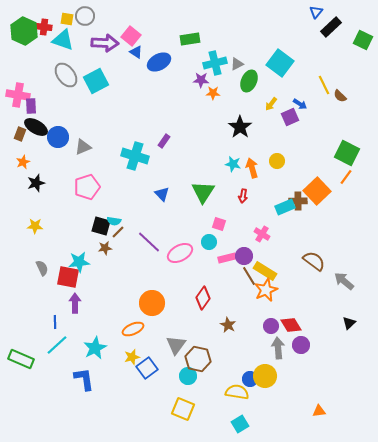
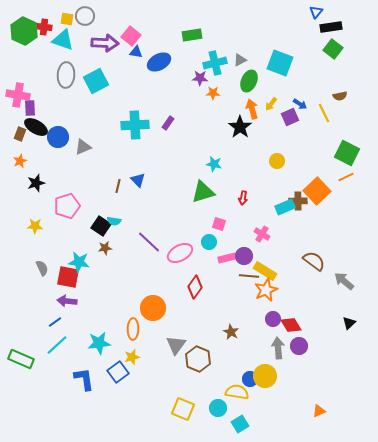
black rectangle at (331, 27): rotated 35 degrees clockwise
green rectangle at (190, 39): moved 2 px right, 4 px up
green square at (363, 40): moved 30 px left, 9 px down; rotated 12 degrees clockwise
blue triangle at (136, 52): rotated 24 degrees counterclockwise
cyan square at (280, 63): rotated 16 degrees counterclockwise
gray triangle at (237, 64): moved 3 px right, 4 px up
gray ellipse at (66, 75): rotated 40 degrees clockwise
purple star at (201, 80): moved 1 px left, 2 px up
yellow line at (324, 85): moved 28 px down
brown semicircle at (340, 96): rotated 56 degrees counterclockwise
purple rectangle at (31, 106): moved 1 px left, 2 px down
purple rectangle at (164, 141): moved 4 px right, 18 px up
cyan cross at (135, 156): moved 31 px up; rotated 20 degrees counterclockwise
orange star at (23, 162): moved 3 px left, 1 px up
cyan star at (233, 164): moved 19 px left
orange arrow at (252, 168): moved 59 px up
orange line at (346, 177): rotated 28 degrees clockwise
pink pentagon at (87, 187): moved 20 px left, 19 px down
green triangle at (203, 192): rotated 40 degrees clockwise
blue triangle at (162, 194): moved 24 px left, 14 px up
red arrow at (243, 196): moved 2 px down
black square at (101, 226): rotated 18 degrees clockwise
brown line at (118, 232): moved 46 px up; rotated 32 degrees counterclockwise
cyan star at (79, 262): rotated 15 degrees clockwise
brown line at (249, 276): rotated 54 degrees counterclockwise
red diamond at (203, 298): moved 8 px left, 11 px up
purple arrow at (75, 303): moved 8 px left, 2 px up; rotated 84 degrees counterclockwise
orange circle at (152, 303): moved 1 px right, 5 px down
blue line at (55, 322): rotated 56 degrees clockwise
brown star at (228, 325): moved 3 px right, 7 px down
purple circle at (271, 326): moved 2 px right, 7 px up
orange ellipse at (133, 329): rotated 65 degrees counterclockwise
purple circle at (301, 345): moved 2 px left, 1 px down
cyan star at (95, 348): moved 4 px right, 5 px up; rotated 20 degrees clockwise
brown hexagon at (198, 359): rotated 10 degrees clockwise
blue square at (147, 368): moved 29 px left, 4 px down
cyan circle at (188, 376): moved 30 px right, 32 px down
orange triangle at (319, 411): rotated 16 degrees counterclockwise
